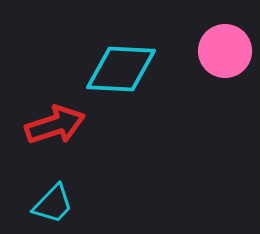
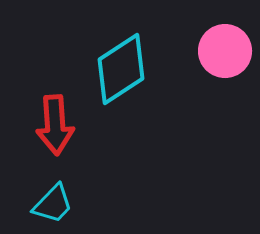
cyan diamond: rotated 36 degrees counterclockwise
red arrow: rotated 104 degrees clockwise
